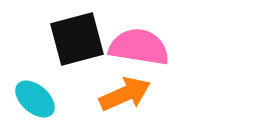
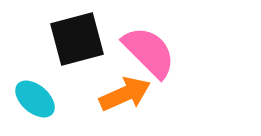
pink semicircle: moved 10 px right, 5 px down; rotated 36 degrees clockwise
